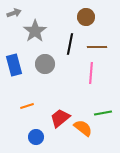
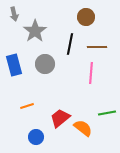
gray arrow: moved 1 px down; rotated 96 degrees clockwise
green line: moved 4 px right
